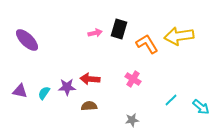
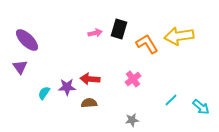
pink cross: rotated 21 degrees clockwise
purple triangle: moved 24 px up; rotated 42 degrees clockwise
brown semicircle: moved 3 px up
